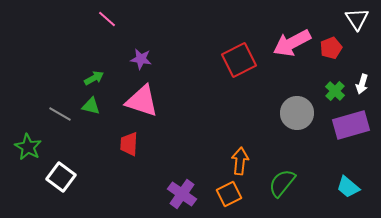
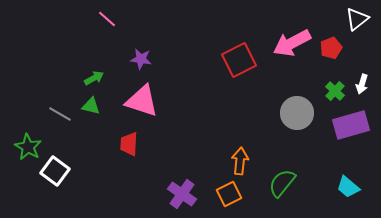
white triangle: rotated 25 degrees clockwise
white square: moved 6 px left, 6 px up
